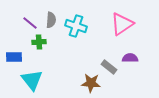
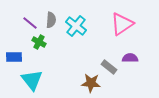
cyan cross: rotated 20 degrees clockwise
green cross: rotated 32 degrees clockwise
